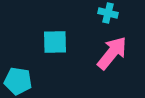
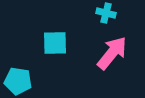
cyan cross: moved 2 px left
cyan square: moved 1 px down
